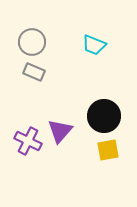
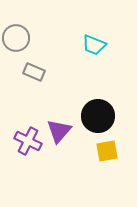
gray circle: moved 16 px left, 4 px up
black circle: moved 6 px left
purple triangle: moved 1 px left
yellow square: moved 1 px left, 1 px down
